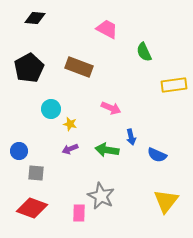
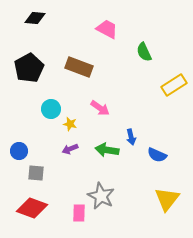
yellow rectangle: rotated 25 degrees counterclockwise
pink arrow: moved 11 px left; rotated 12 degrees clockwise
yellow triangle: moved 1 px right, 2 px up
